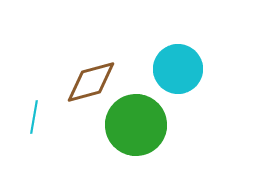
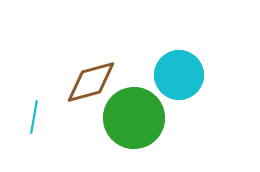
cyan circle: moved 1 px right, 6 px down
green circle: moved 2 px left, 7 px up
